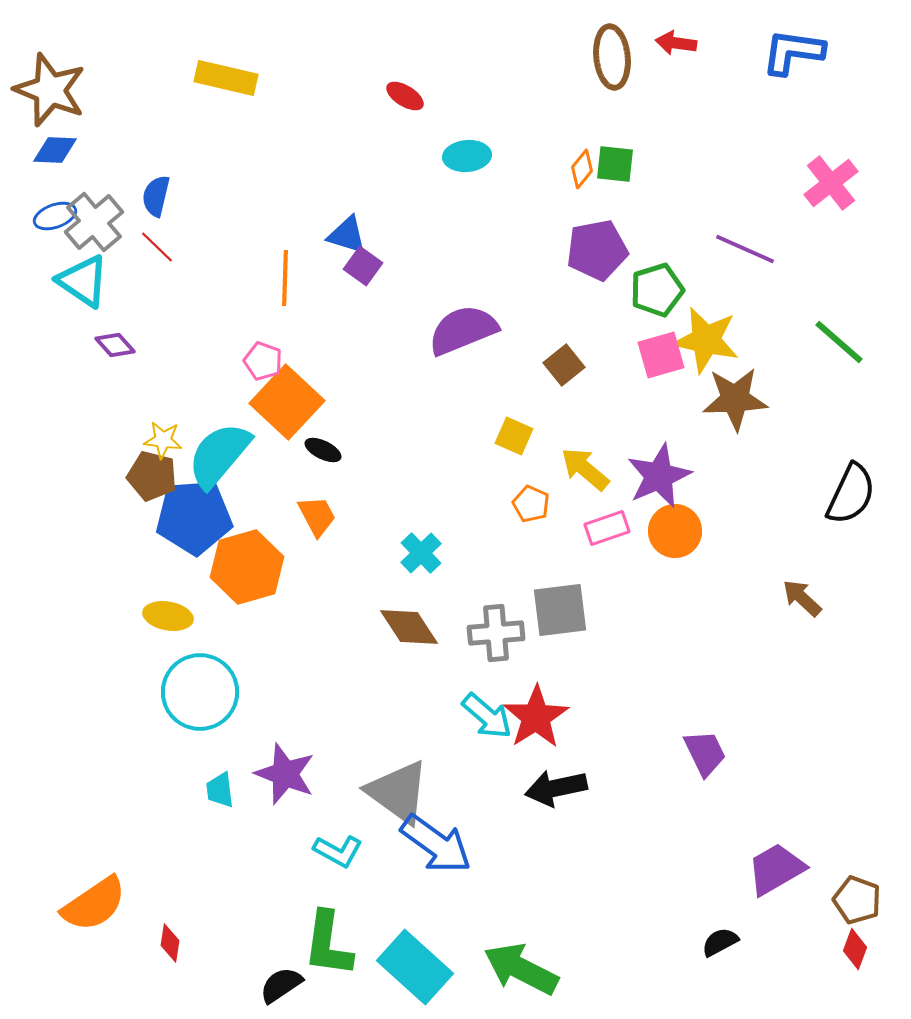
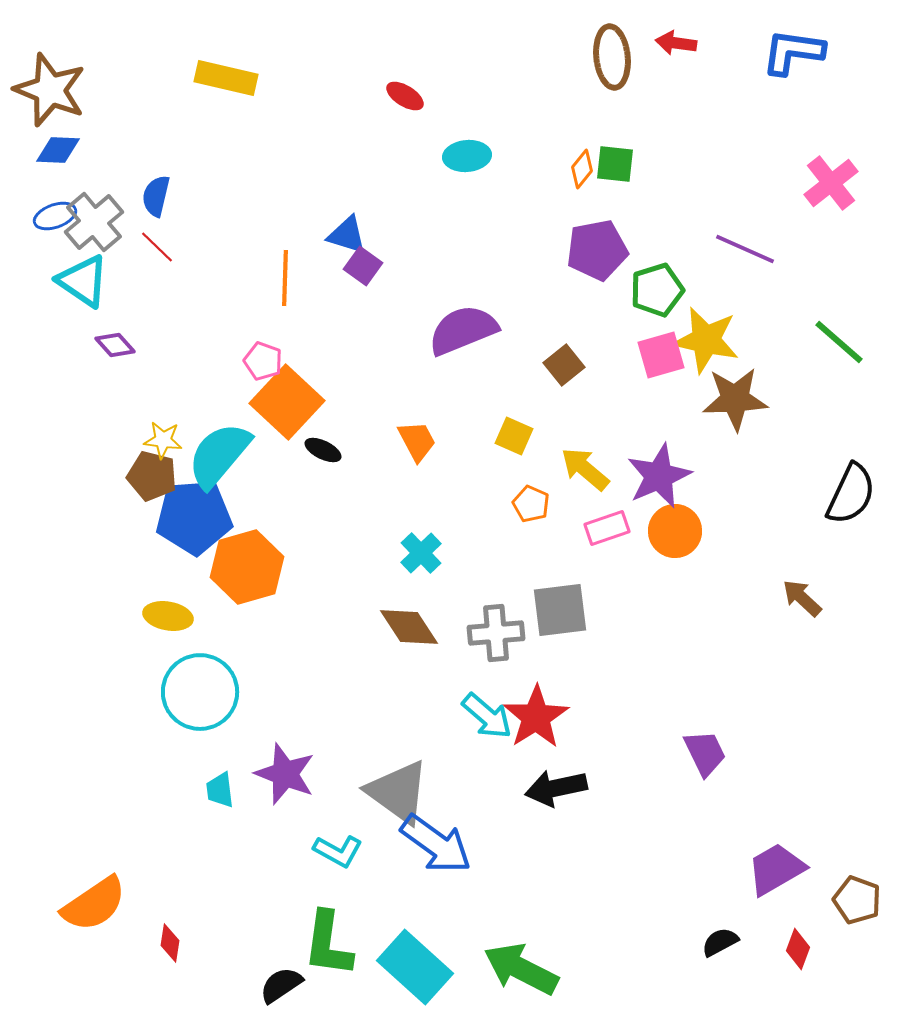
blue diamond at (55, 150): moved 3 px right
orange trapezoid at (317, 516): moved 100 px right, 75 px up
red diamond at (855, 949): moved 57 px left
